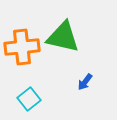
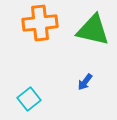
green triangle: moved 30 px right, 7 px up
orange cross: moved 18 px right, 24 px up
